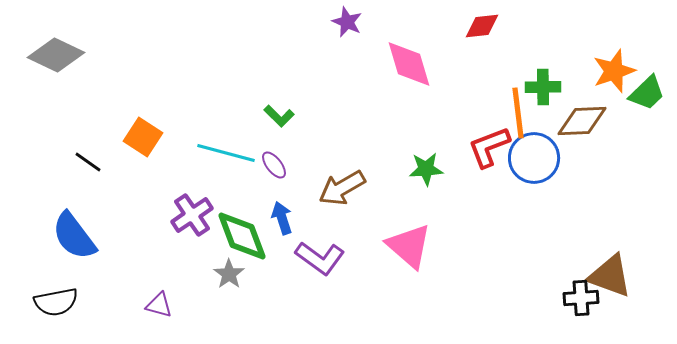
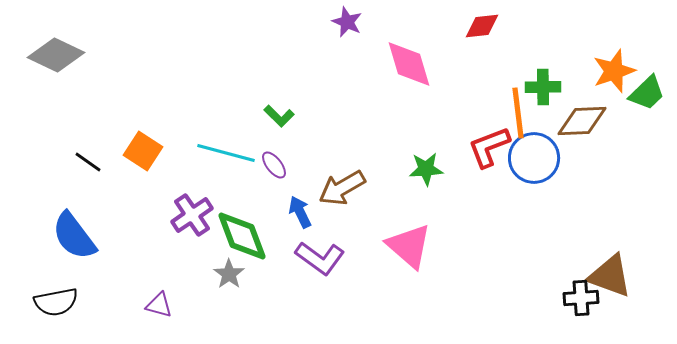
orange square: moved 14 px down
blue arrow: moved 18 px right, 6 px up; rotated 8 degrees counterclockwise
